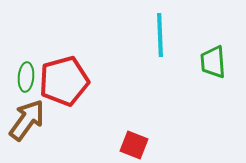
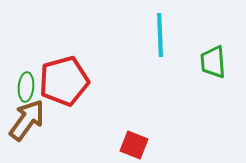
green ellipse: moved 10 px down
